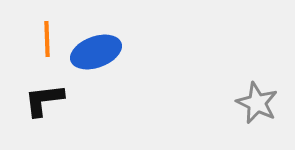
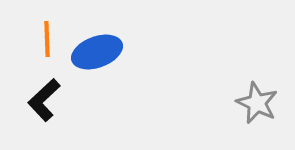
blue ellipse: moved 1 px right
black L-shape: rotated 36 degrees counterclockwise
